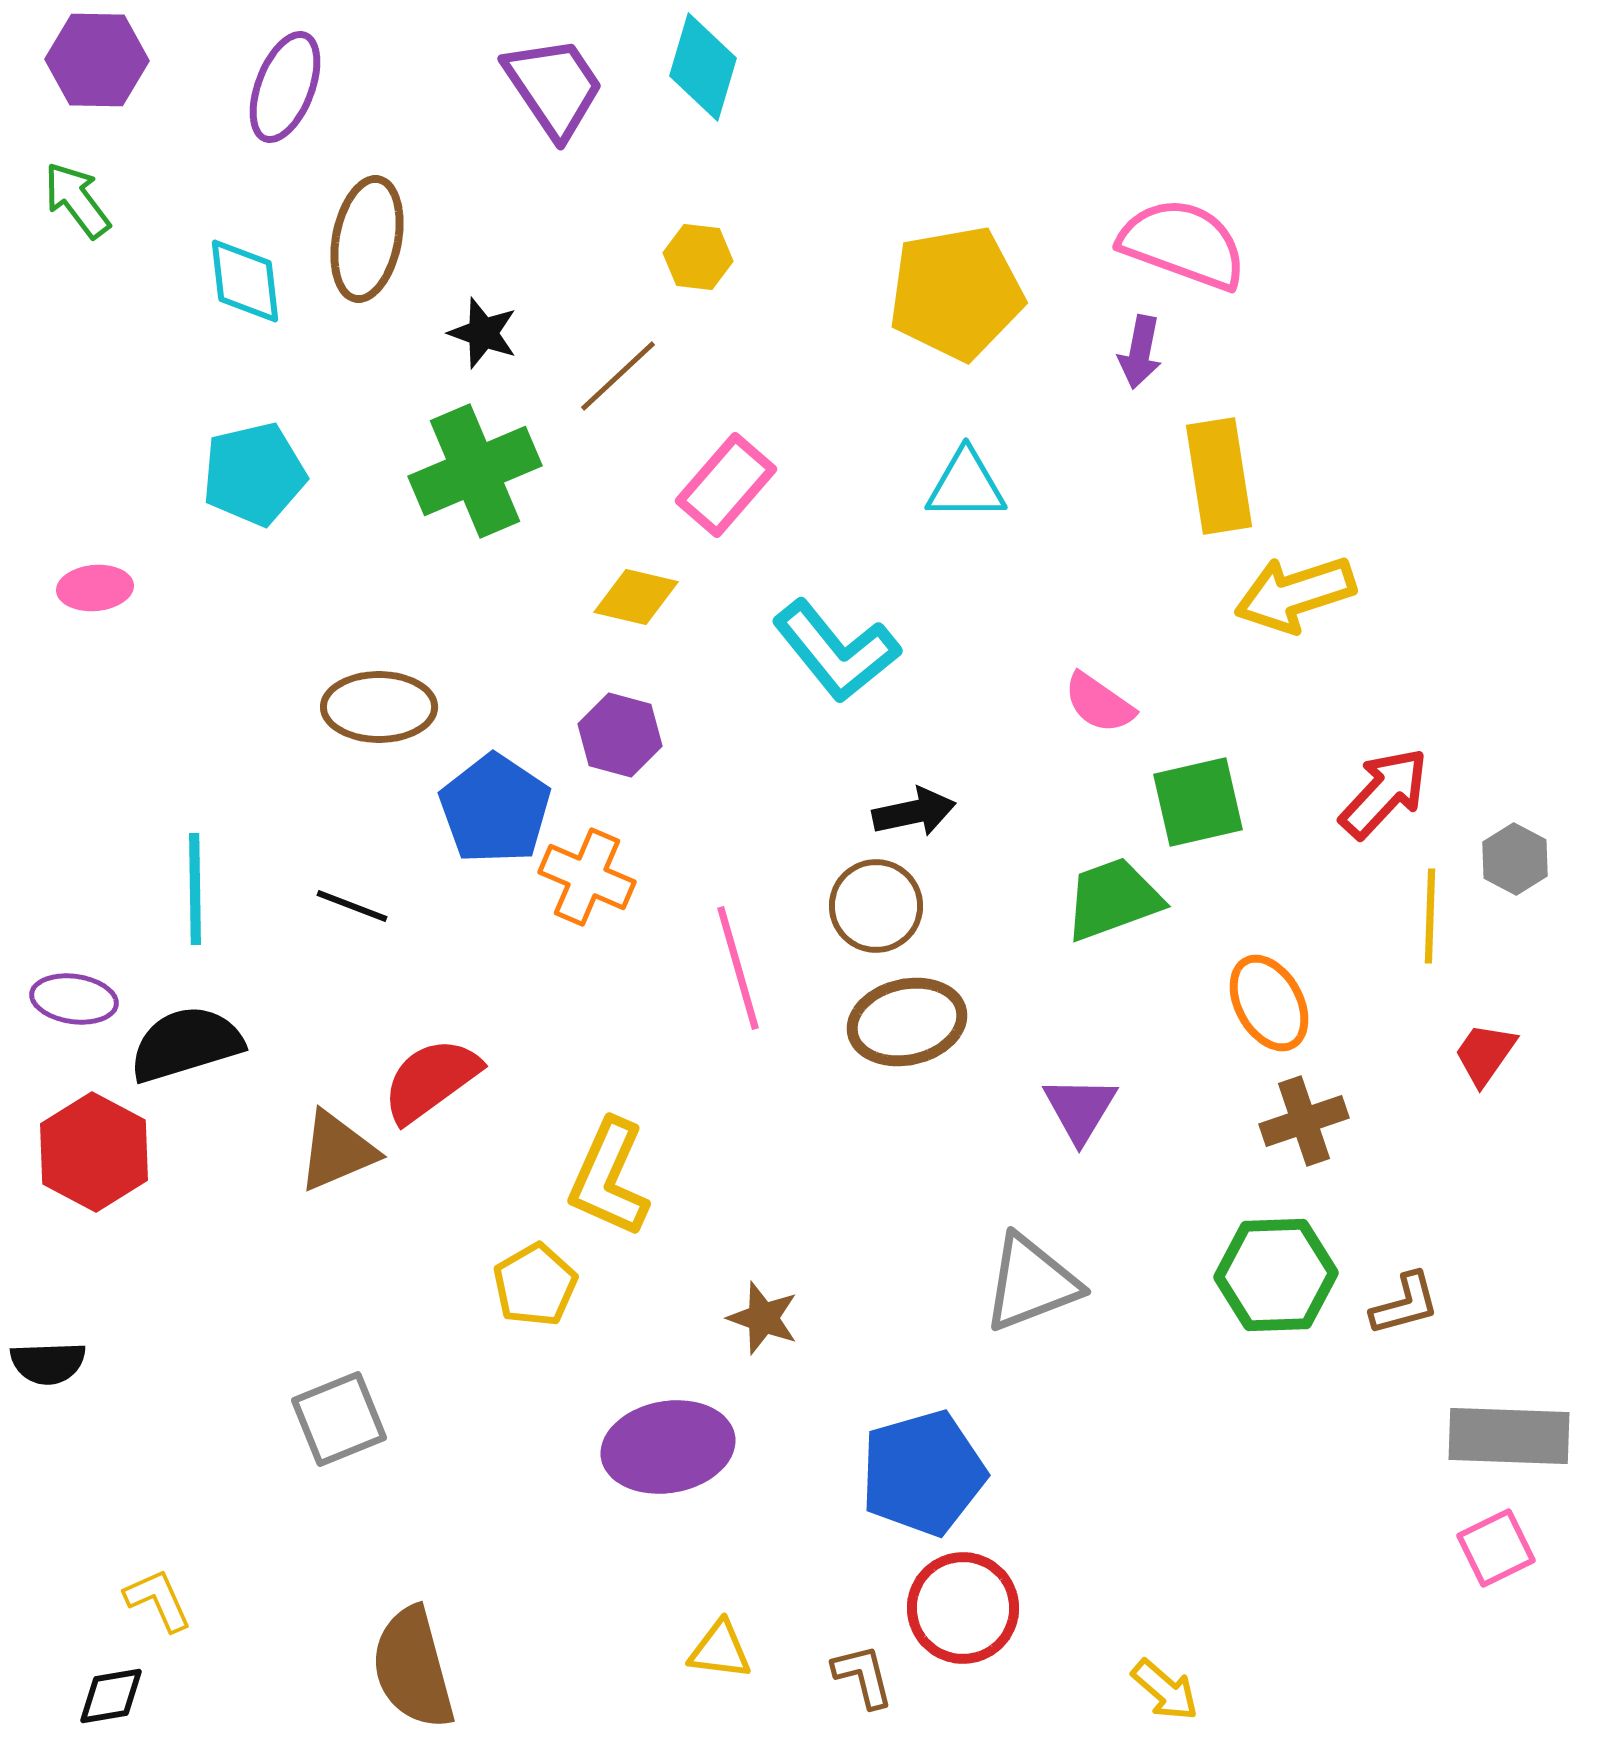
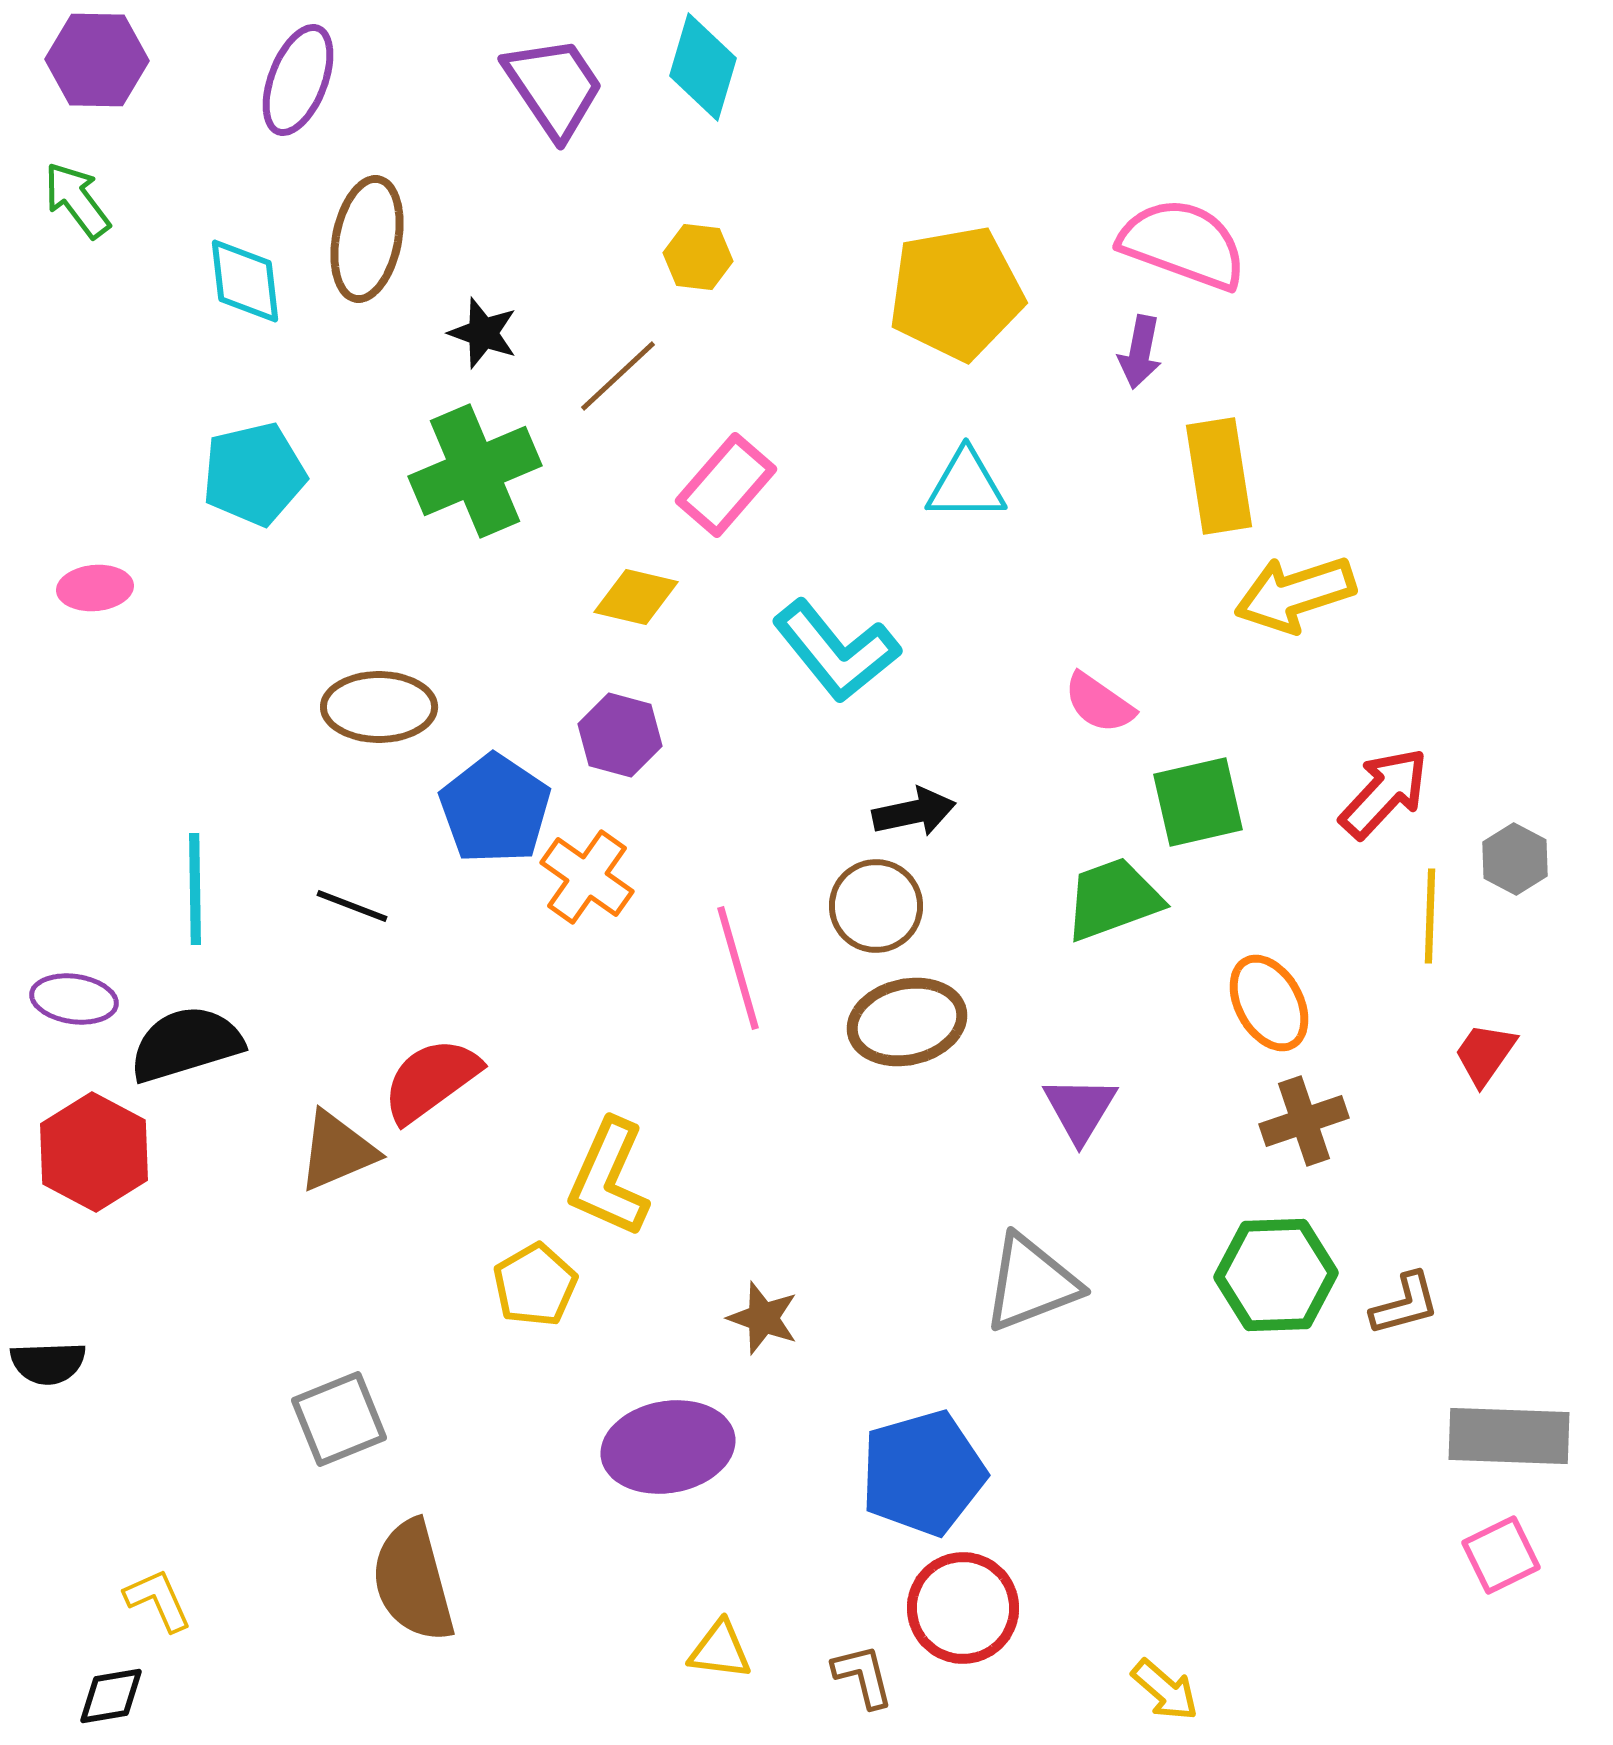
purple ellipse at (285, 87): moved 13 px right, 7 px up
orange cross at (587, 877): rotated 12 degrees clockwise
pink square at (1496, 1548): moved 5 px right, 7 px down
brown semicircle at (413, 1668): moved 87 px up
